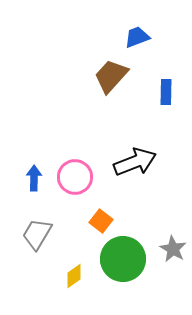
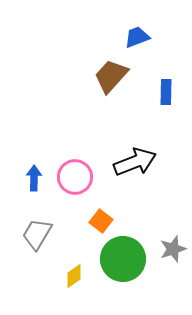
gray star: rotated 24 degrees clockwise
